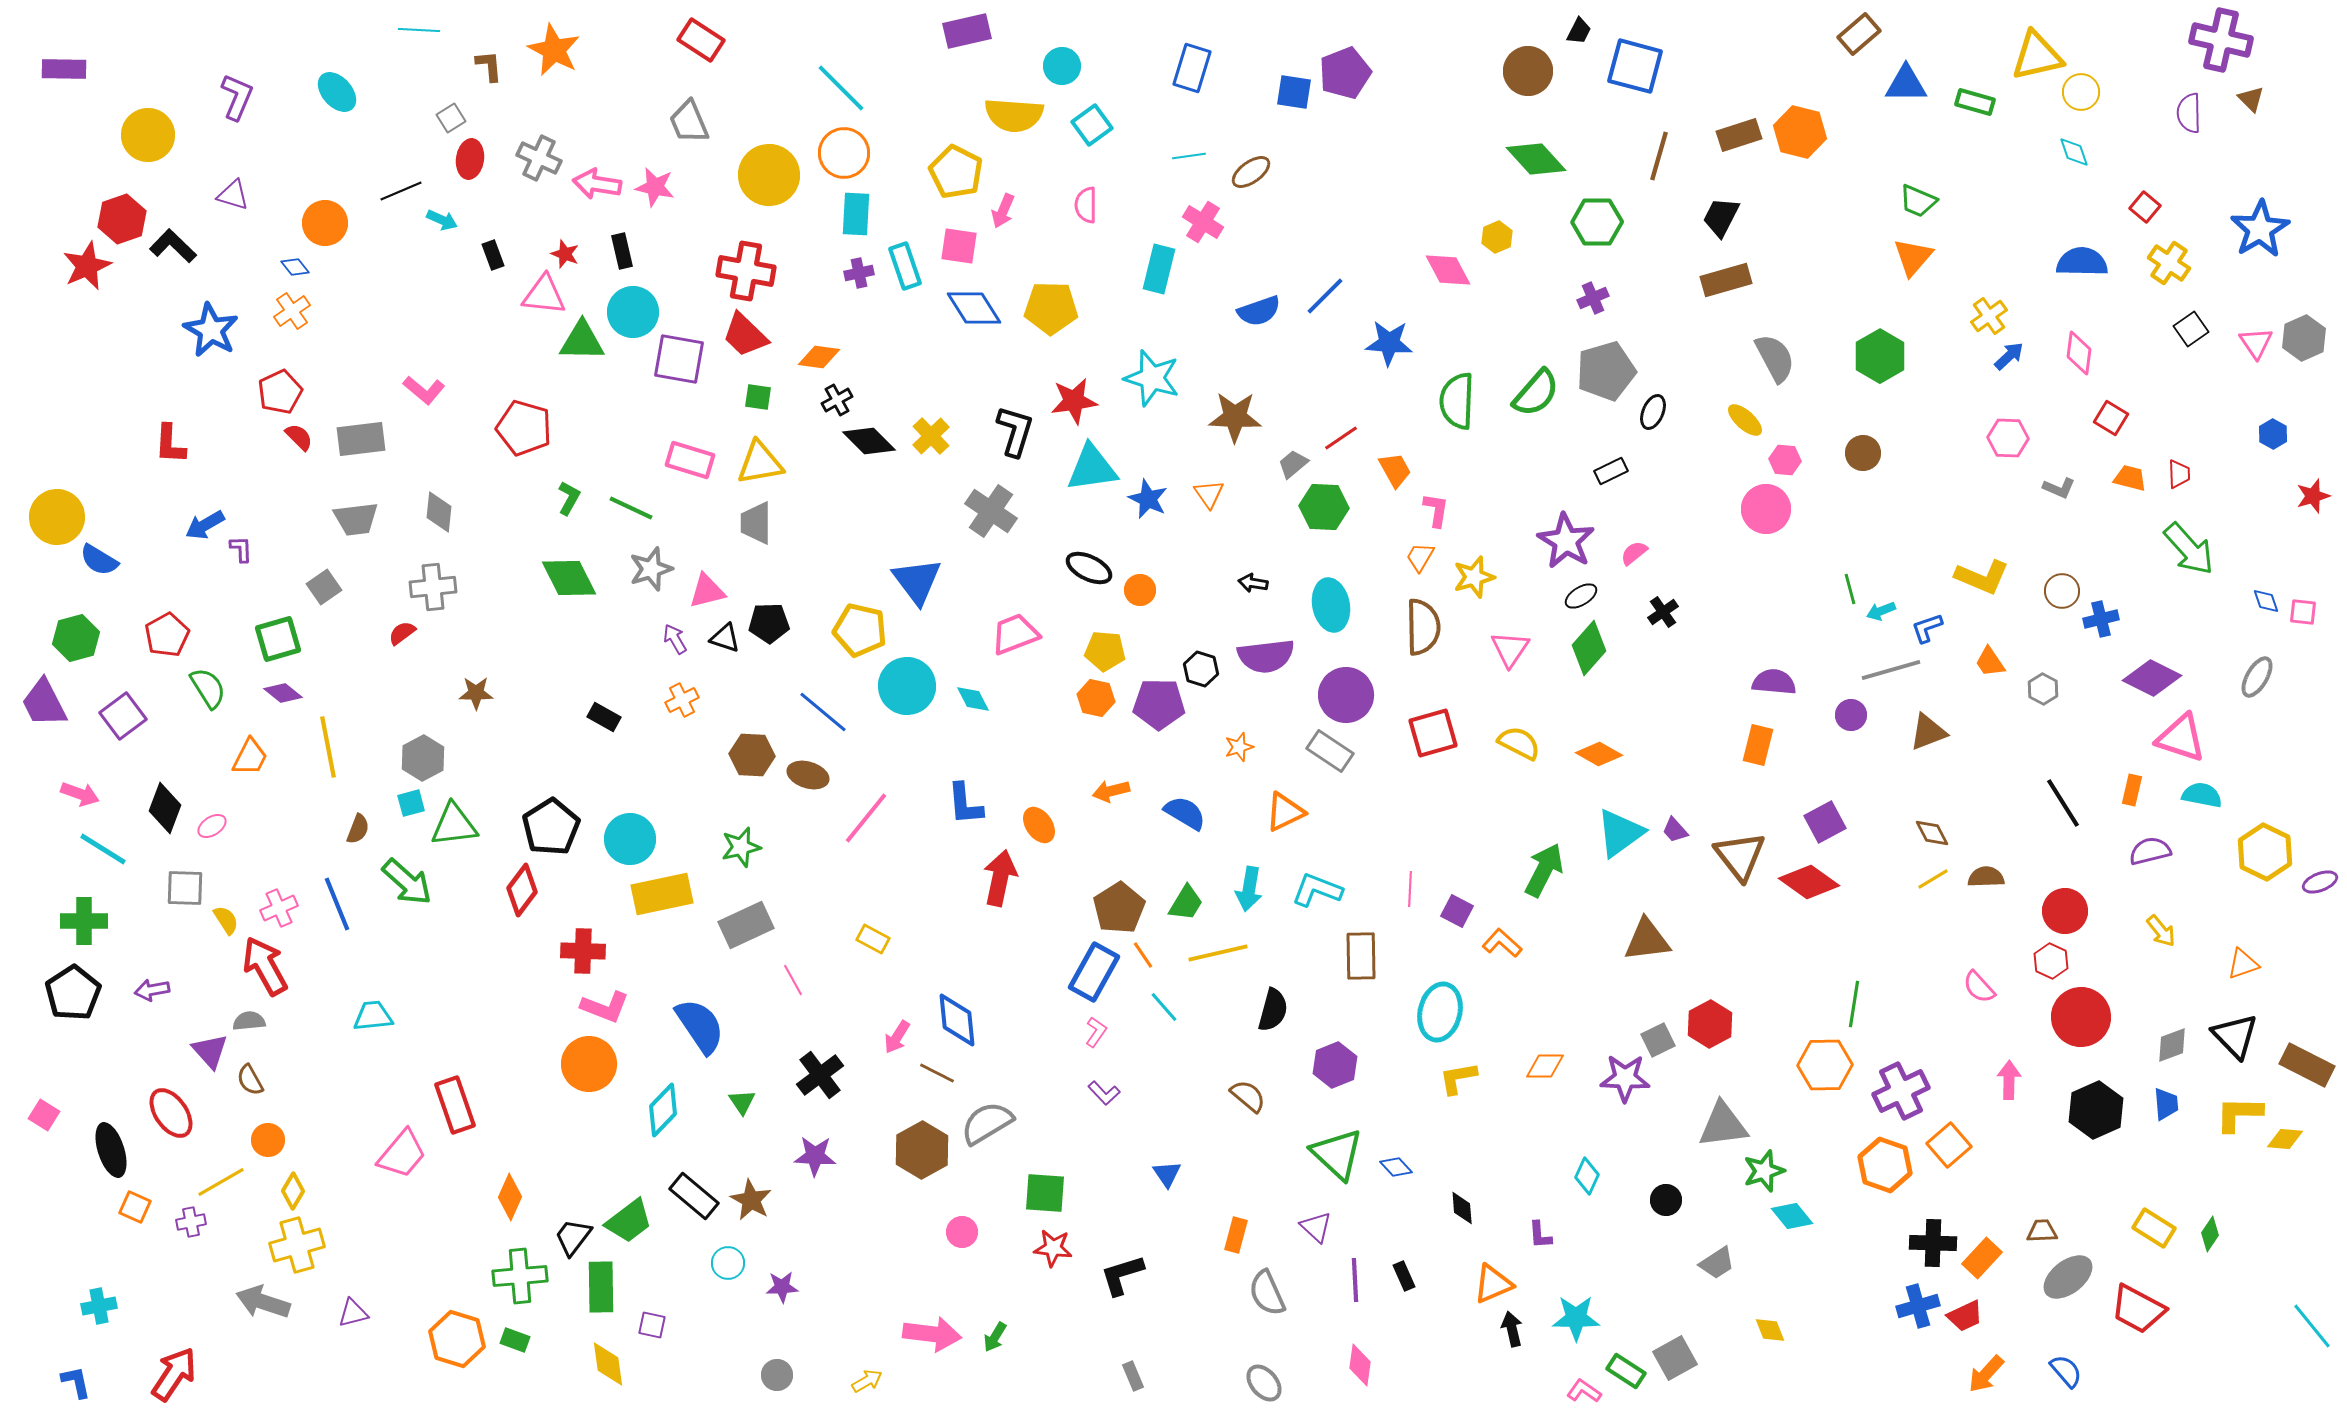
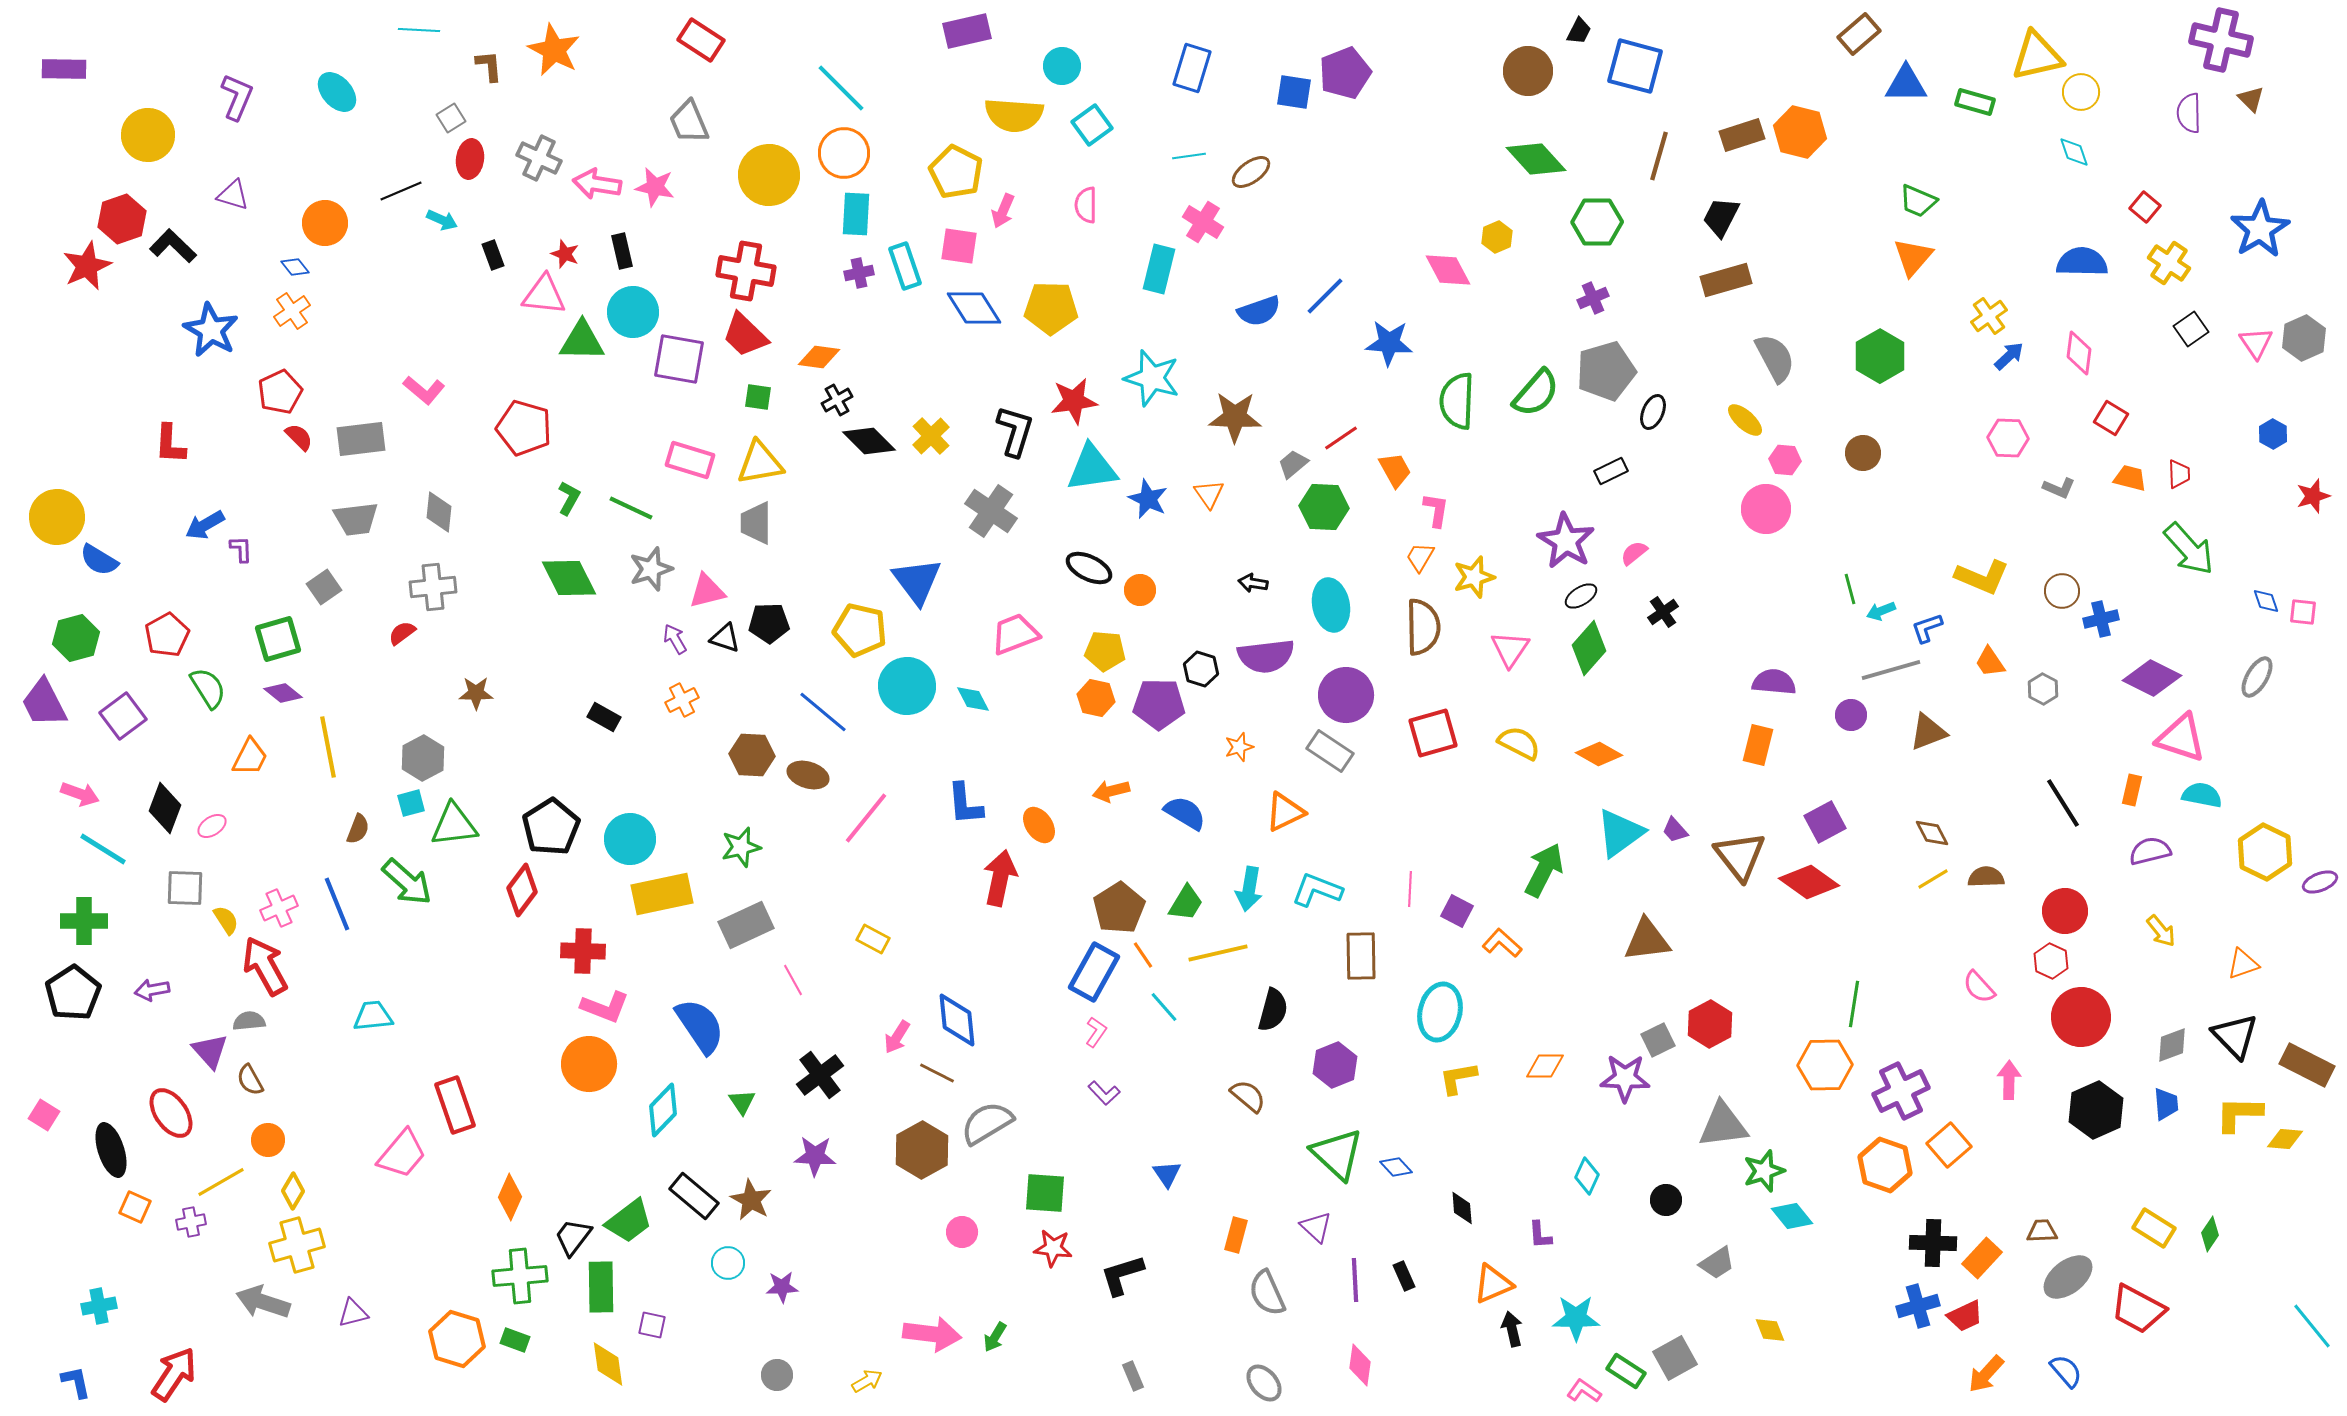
brown rectangle at (1739, 135): moved 3 px right
